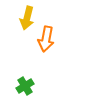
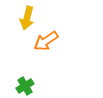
orange arrow: moved 2 px down; rotated 45 degrees clockwise
